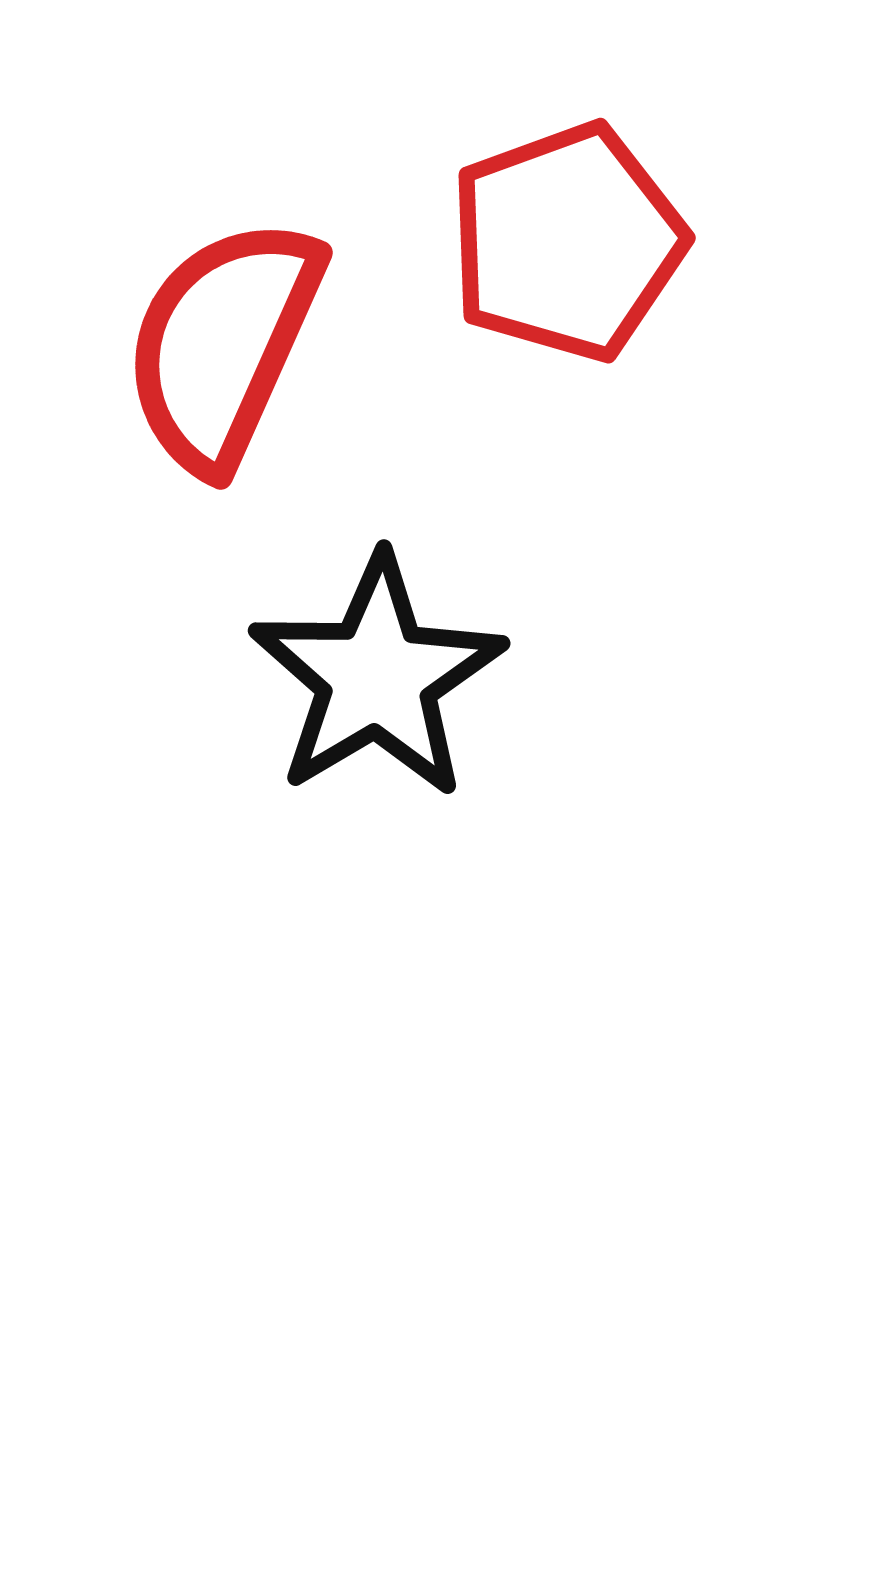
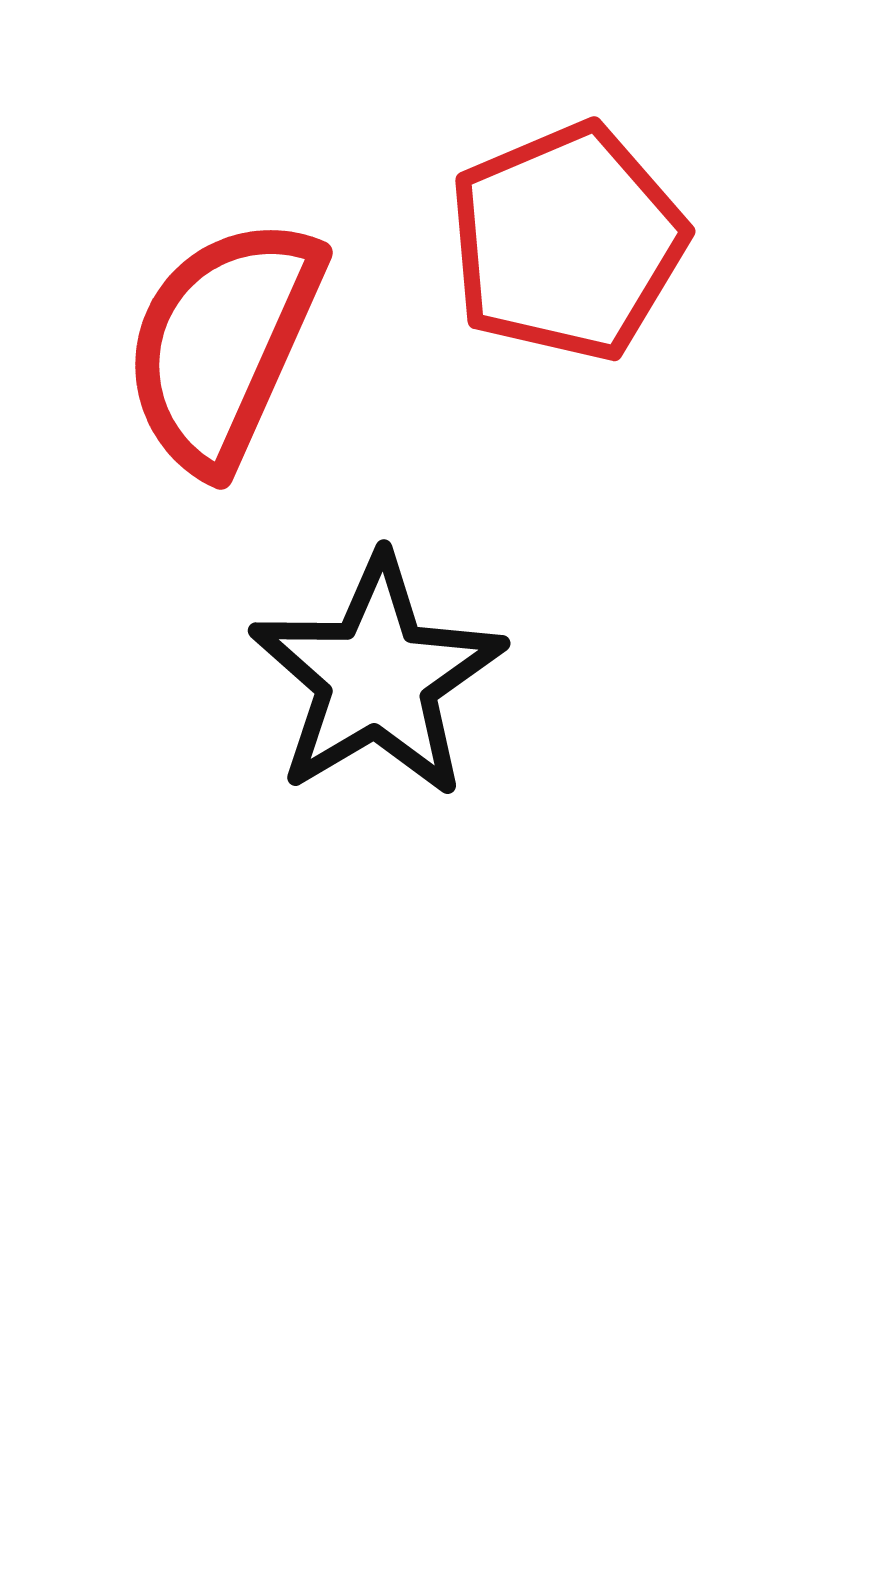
red pentagon: rotated 3 degrees counterclockwise
